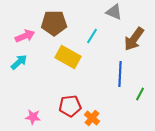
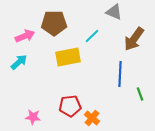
cyan line: rotated 14 degrees clockwise
yellow rectangle: rotated 40 degrees counterclockwise
green line: rotated 48 degrees counterclockwise
